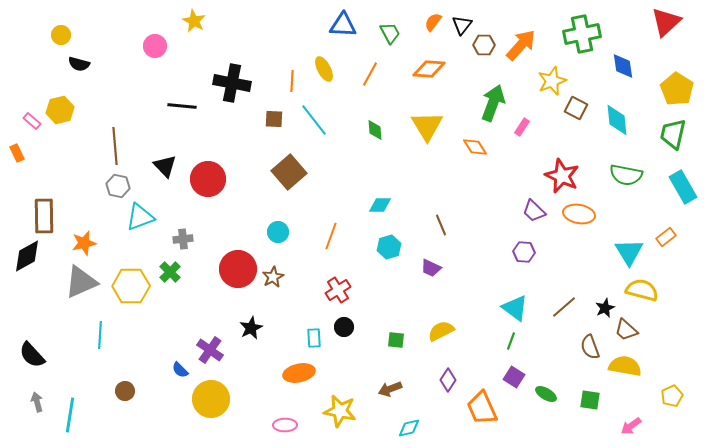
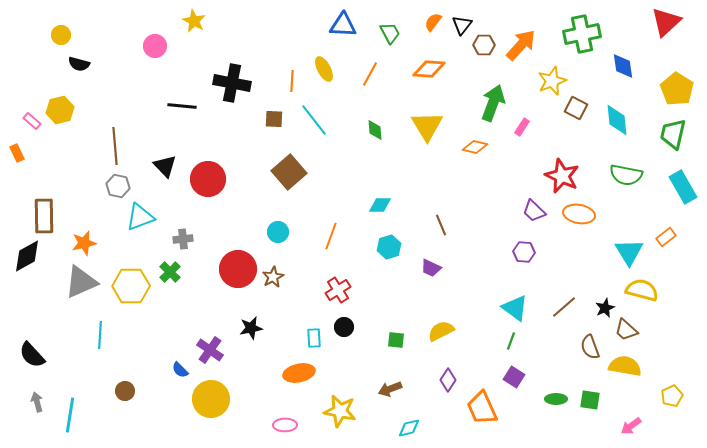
orange diamond at (475, 147): rotated 45 degrees counterclockwise
black star at (251, 328): rotated 15 degrees clockwise
green ellipse at (546, 394): moved 10 px right, 5 px down; rotated 30 degrees counterclockwise
